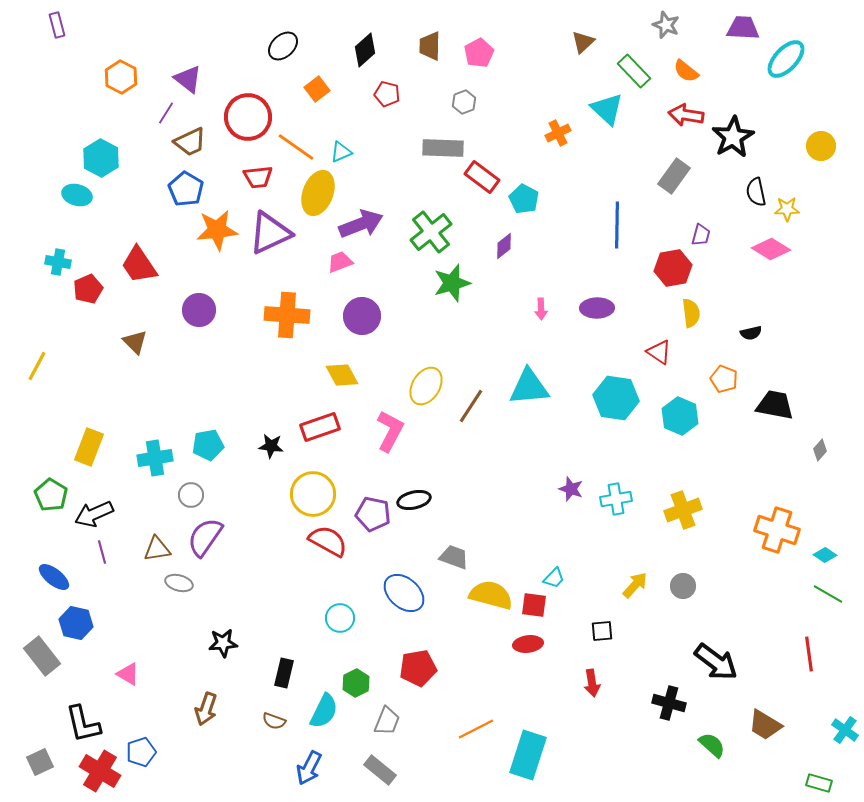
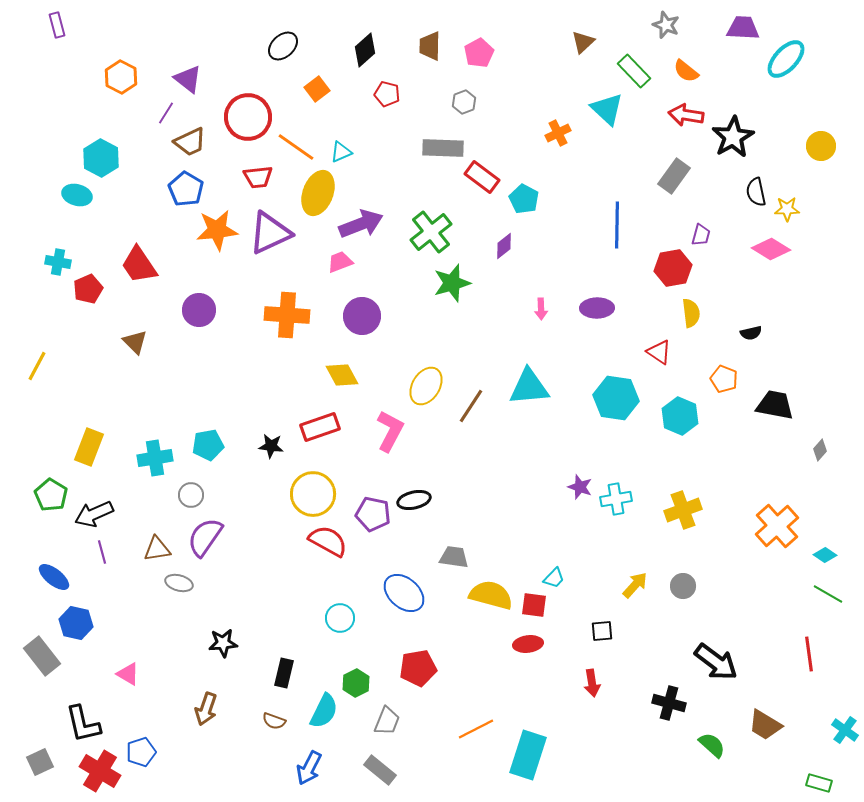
purple star at (571, 489): moved 9 px right, 2 px up
orange cross at (777, 530): moved 4 px up; rotated 30 degrees clockwise
gray trapezoid at (454, 557): rotated 12 degrees counterclockwise
